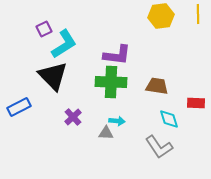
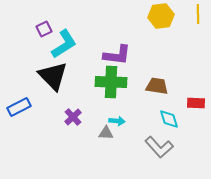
gray L-shape: rotated 8 degrees counterclockwise
